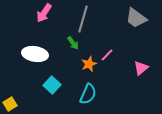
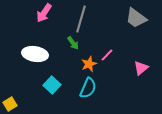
gray line: moved 2 px left
cyan semicircle: moved 6 px up
